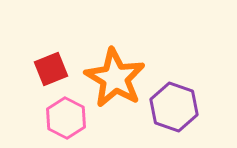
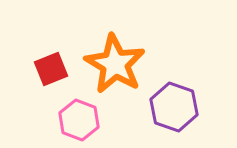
orange star: moved 14 px up
pink hexagon: moved 13 px right, 2 px down; rotated 6 degrees counterclockwise
